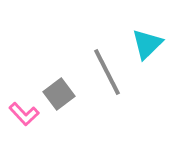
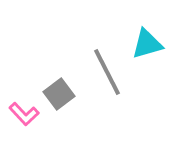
cyan triangle: rotated 28 degrees clockwise
